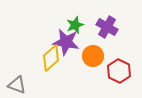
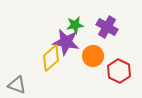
green star: rotated 12 degrees clockwise
